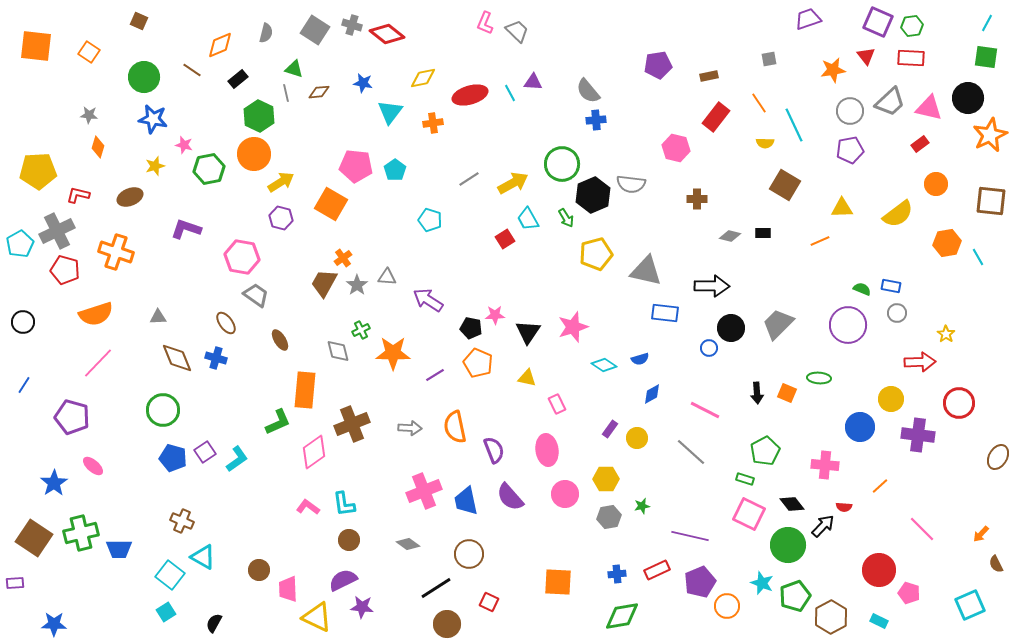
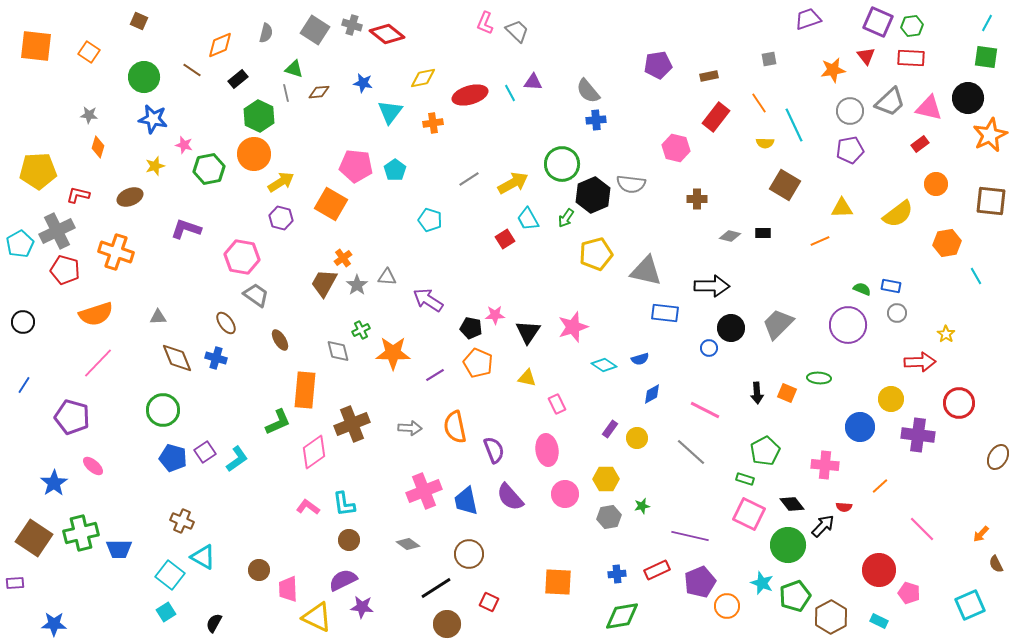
green arrow at (566, 218): rotated 66 degrees clockwise
cyan line at (978, 257): moved 2 px left, 19 px down
